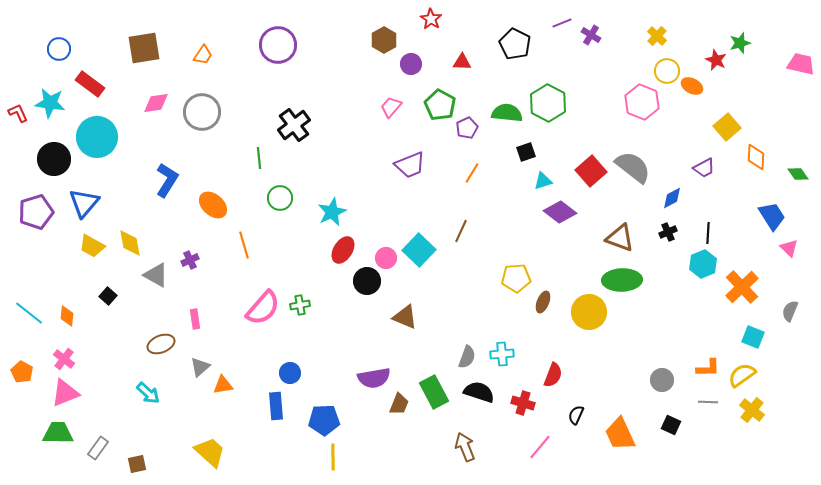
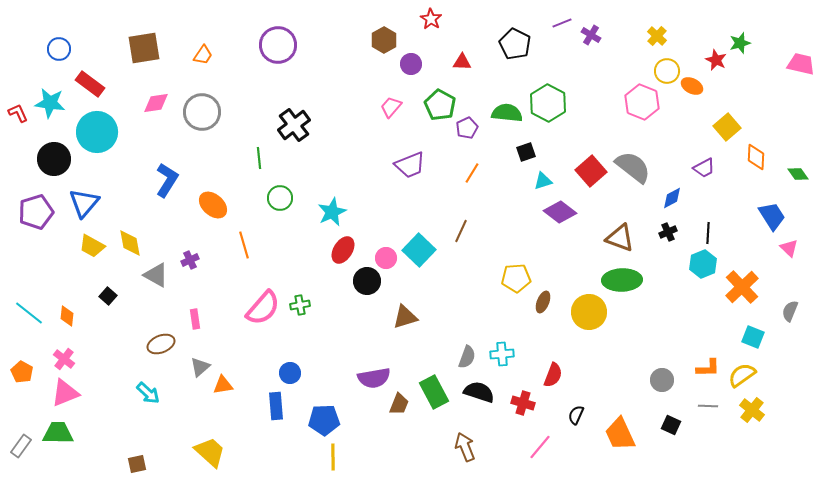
cyan circle at (97, 137): moved 5 px up
brown triangle at (405, 317): rotated 40 degrees counterclockwise
gray line at (708, 402): moved 4 px down
gray rectangle at (98, 448): moved 77 px left, 2 px up
